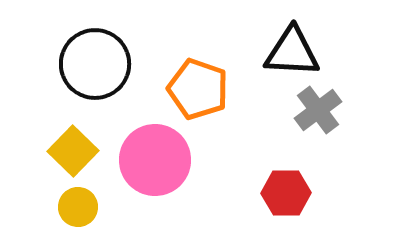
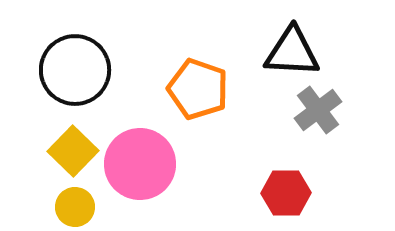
black circle: moved 20 px left, 6 px down
pink circle: moved 15 px left, 4 px down
yellow circle: moved 3 px left
